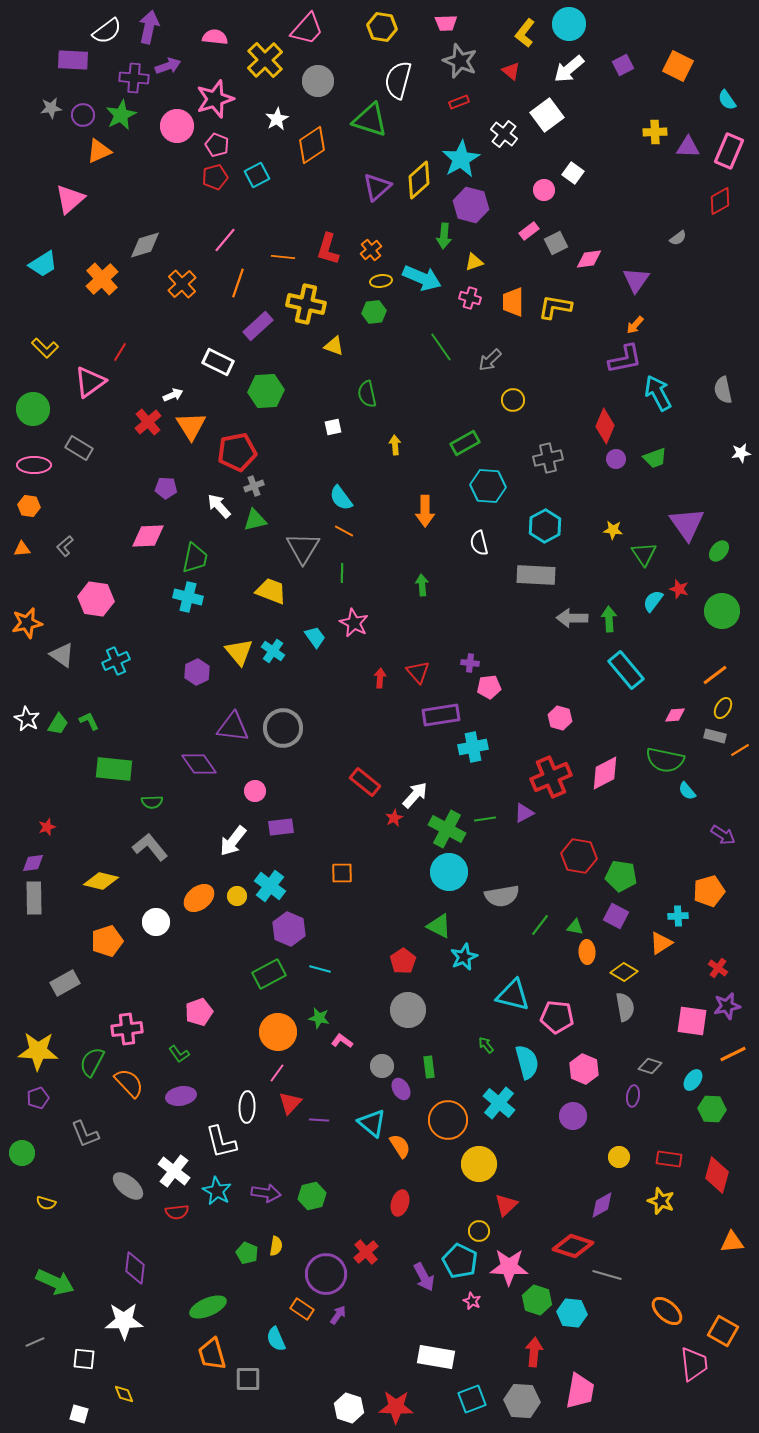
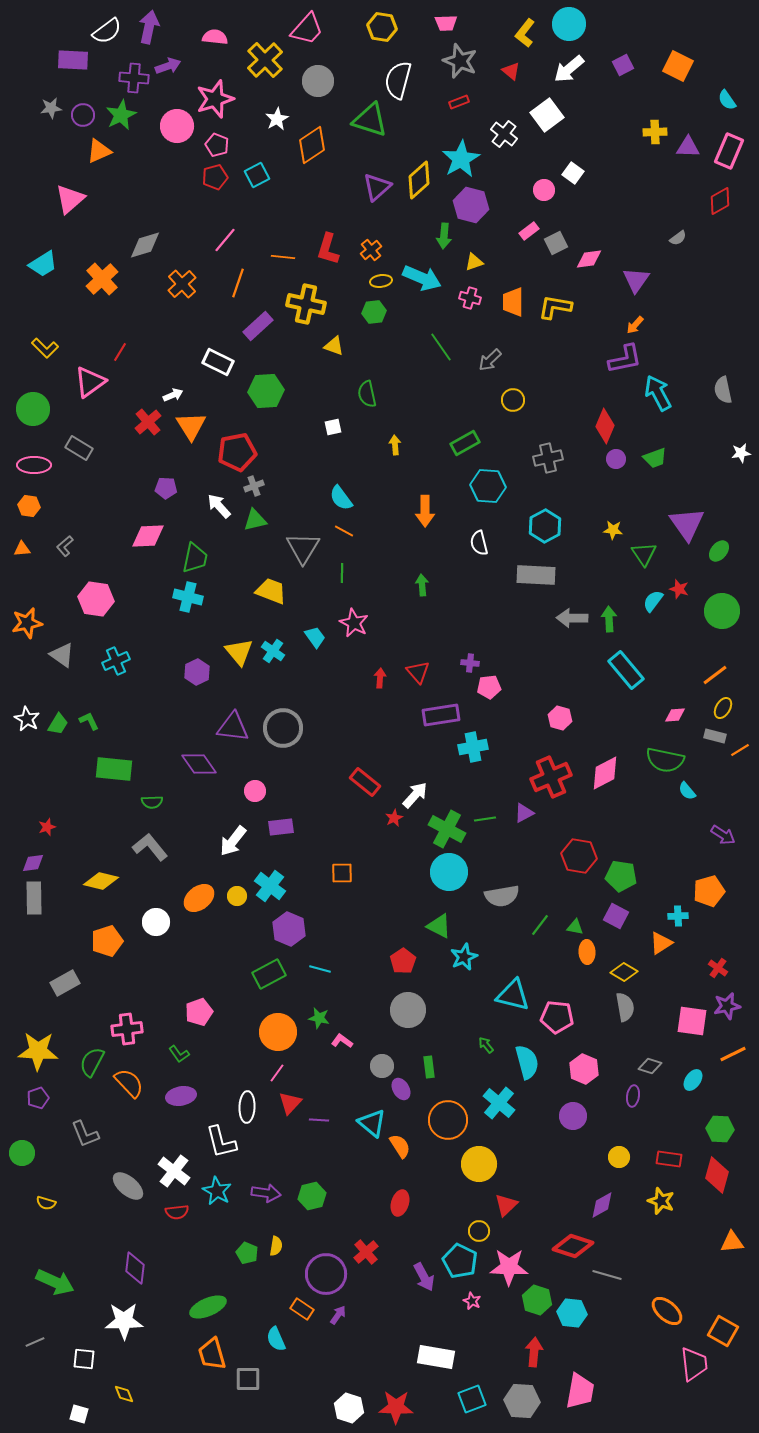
green hexagon at (712, 1109): moved 8 px right, 20 px down
